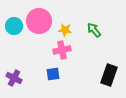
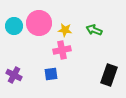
pink circle: moved 2 px down
green arrow: rotated 28 degrees counterclockwise
blue square: moved 2 px left
purple cross: moved 3 px up
